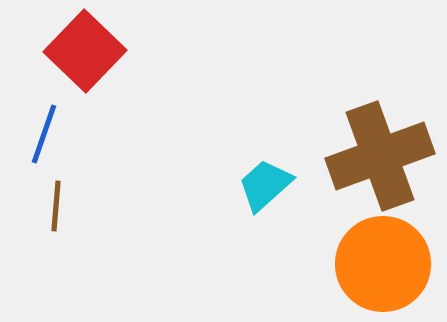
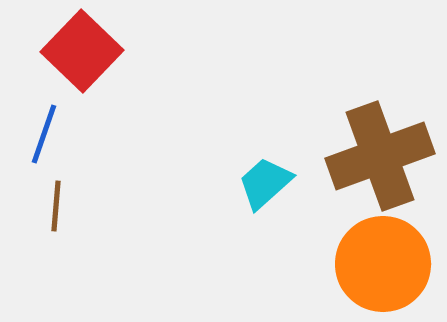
red square: moved 3 px left
cyan trapezoid: moved 2 px up
